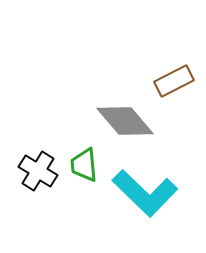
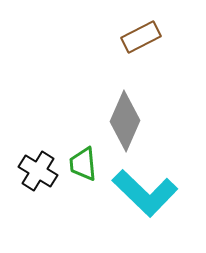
brown rectangle: moved 33 px left, 44 px up
gray diamond: rotated 64 degrees clockwise
green trapezoid: moved 1 px left, 1 px up
